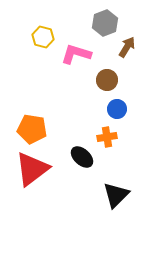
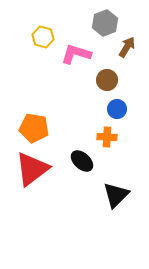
orange pentagon: moved 2 px right, 1 px up
orange cross: rotated 12 degrees clockwise
black ellipse: moved 4 px down
